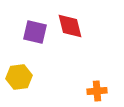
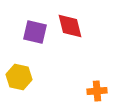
yellow hexagon: rotated 20 degrees clockwise
